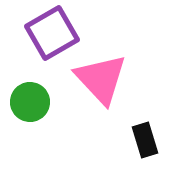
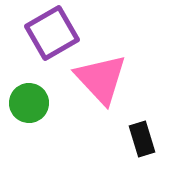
green circle: moved 1 px left, 1 px down
black rectangle: moved 3 px left, 1 px up
